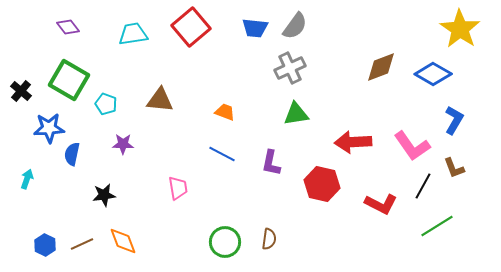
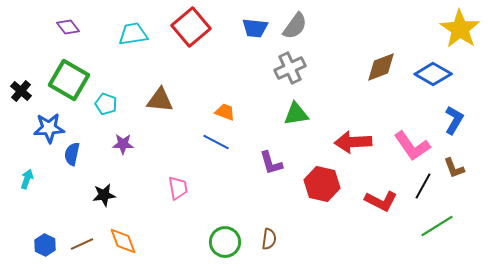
blue line: moved 6 px left, 12 px up
purple L-shape: rotated 28 degrees counterclockwise
red L-shape: moved 3 px up
